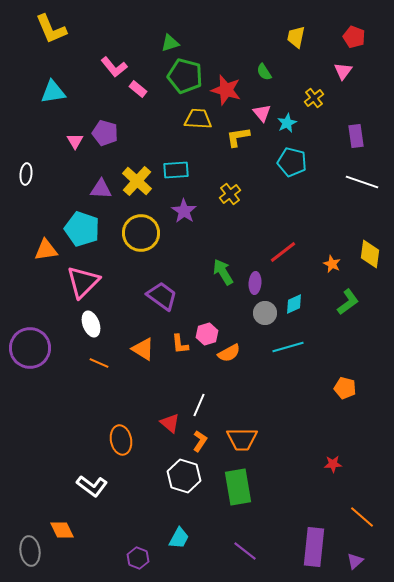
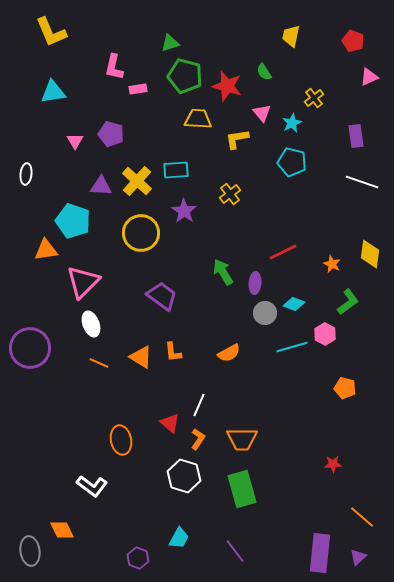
yellow L-shape at (51, 29): moved 3 px down
yellow trapezoid at (296, 37): moved 5 px left, 1 px up
red pentagon at (354, 37): moved 1 px left, 4 px down
pink L-shape at (114, 67): rotated 52 degrees clockwise
pink triangle at (343, 71): moved 26 px right, 6 px down; rotated 30 degrees clockwise
pink rectangle at (138, 89): rotated 48 degrees counterclockwise
red star at (226, 90): moved 1 px right, 4 px up
cyan star at (287, 123): moved 5 px right
purple pentagon at (105, 133): moved 6 px right, 1 px down
yellow L-shape at (238, 137): moved 1 px left, 2 px down
purple triangle at (101, 189): moved 3 px up
cyan pentagon at (82, 229): moved 9 px left, 8 px up
red line at (283, 252): rotated 12 degrees clockwise
cyan diamond at (294, 304): rotated 45 degrees clockwise
pink hexagon at (207, 334): moved 118 px right; rotated 15 degrees counterclockwise
orange L-shape at (180, 344): moved 7 px left, 8 px down
cyan line at (288, 347): moved 4 px right
orange triangle at (143, 349): moved 2 px left, 8 px down
orange L-shape at (200, 441): moved 2 px left, 2 px up
green rectangle at (238, 487): moved 4 px right, 2 px down; rotated 6 degrees counterclockwise
purple rectangle at (314, 547): moved 6 px right, 6 px down
purple line at (245, 551): moved 10 px left; rotated 15 degrees clockwise
purple triangle at (355, 561): moved 3 px right, 4 px up
